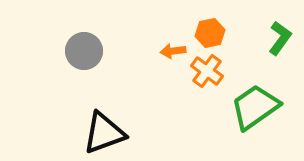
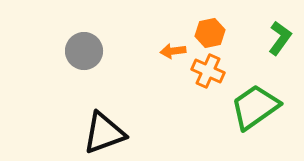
orange cross: moved 1 px right; rotated 12 degrees counterclockwise
